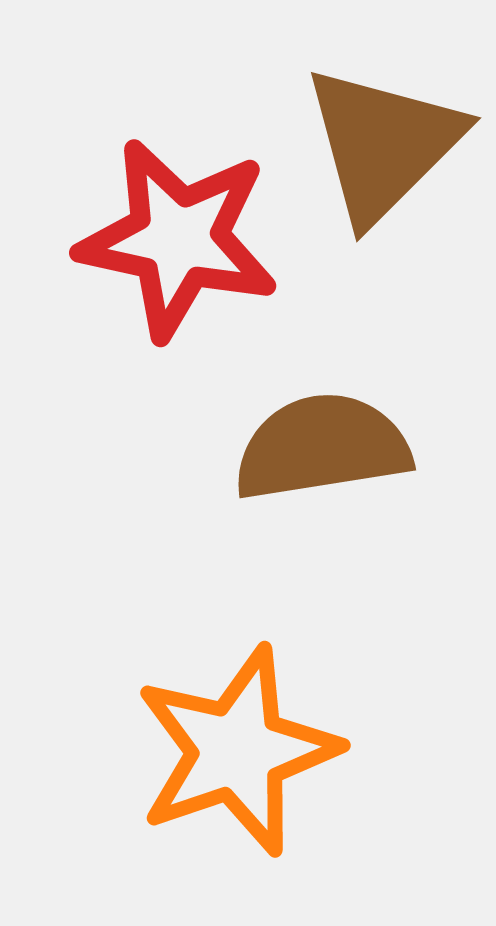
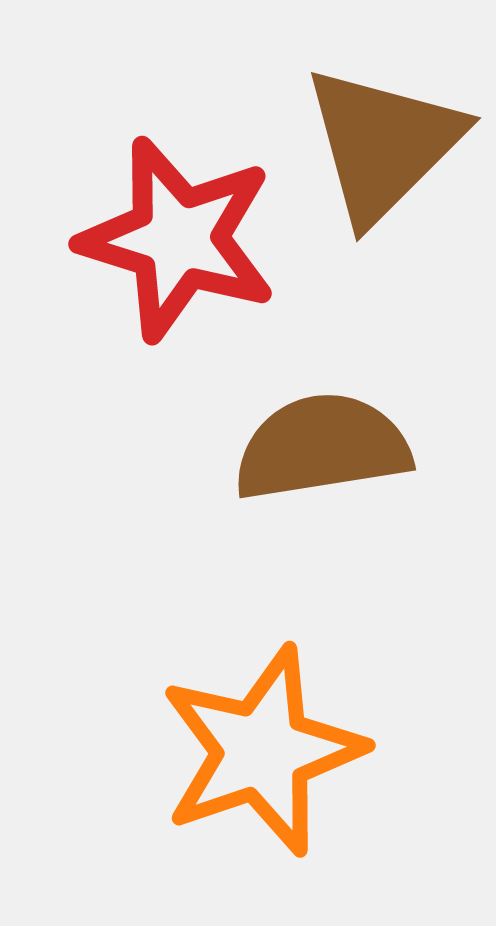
red star: rotated 5 degrees clockwise
orange star: moved 25 px right
